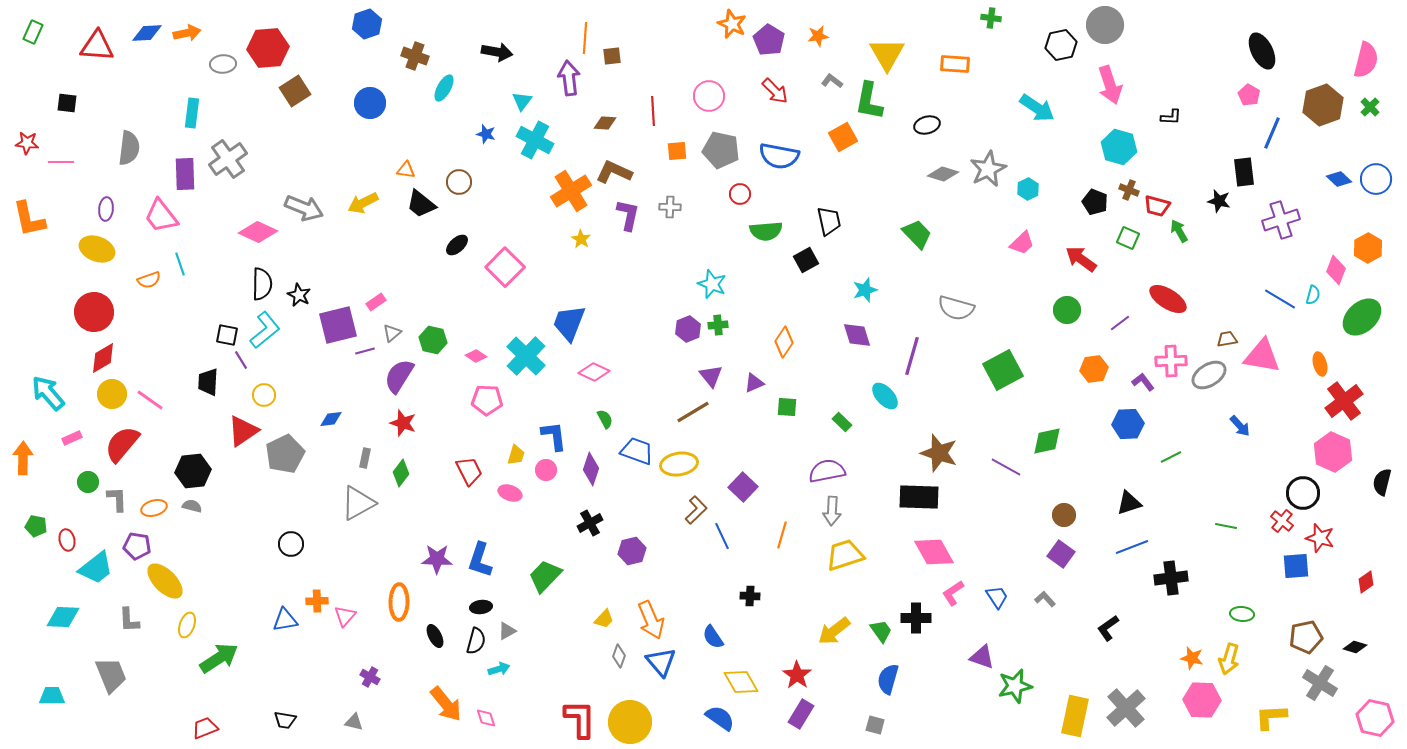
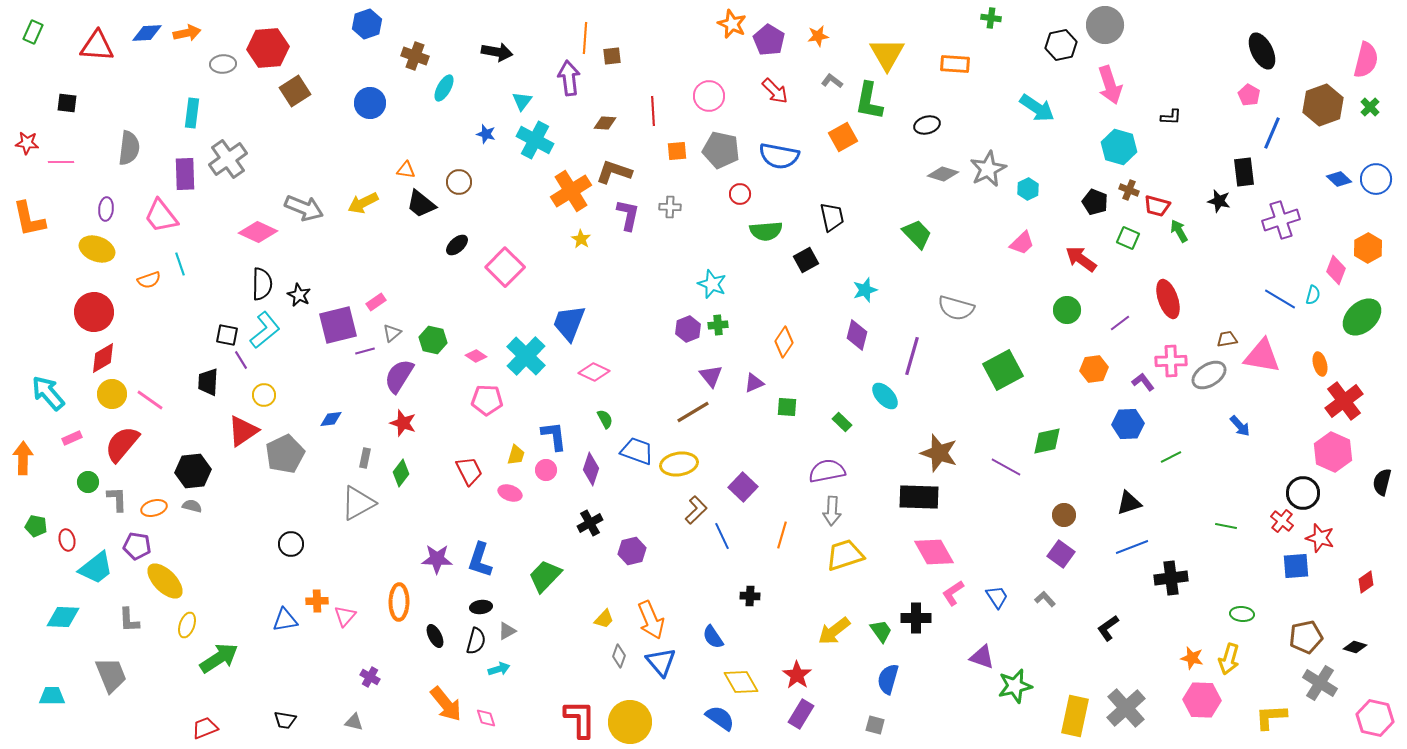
brown L-shape at (614, 172): rotated 6 degrees counterclockwise
black trapezoid at (829, 221): moved 3 px right, 4 px up
red ellipse at (1168, 299): rotated 39 degrees clockwise
purple diamond at (857, 335): rotated 32 degrees clockwise
